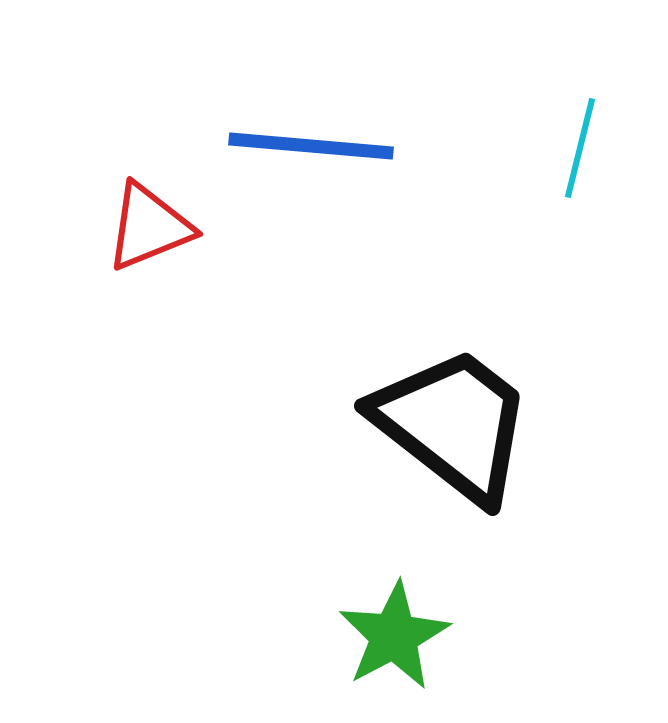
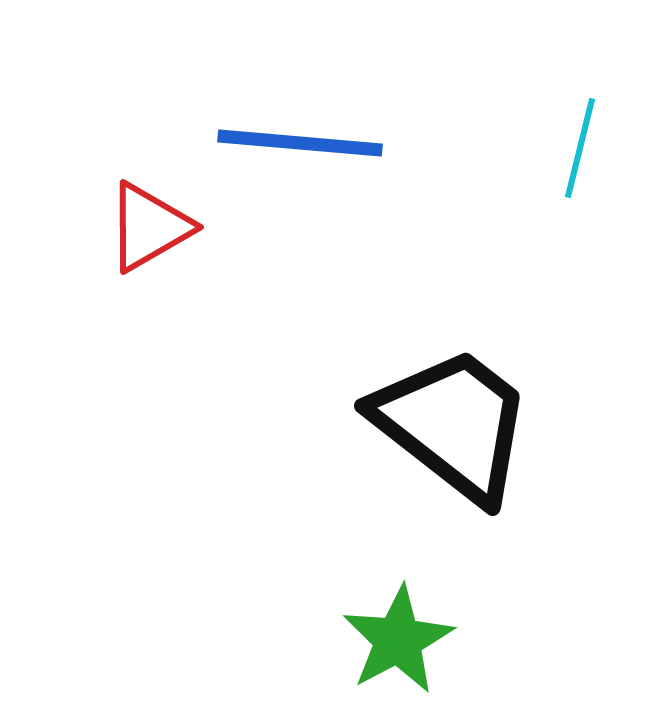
blue line: moved 11 px left, 3 px up
red triangle: rotated 8 degrees counterclockwise
green star: moved 4 px right, 4 px down
